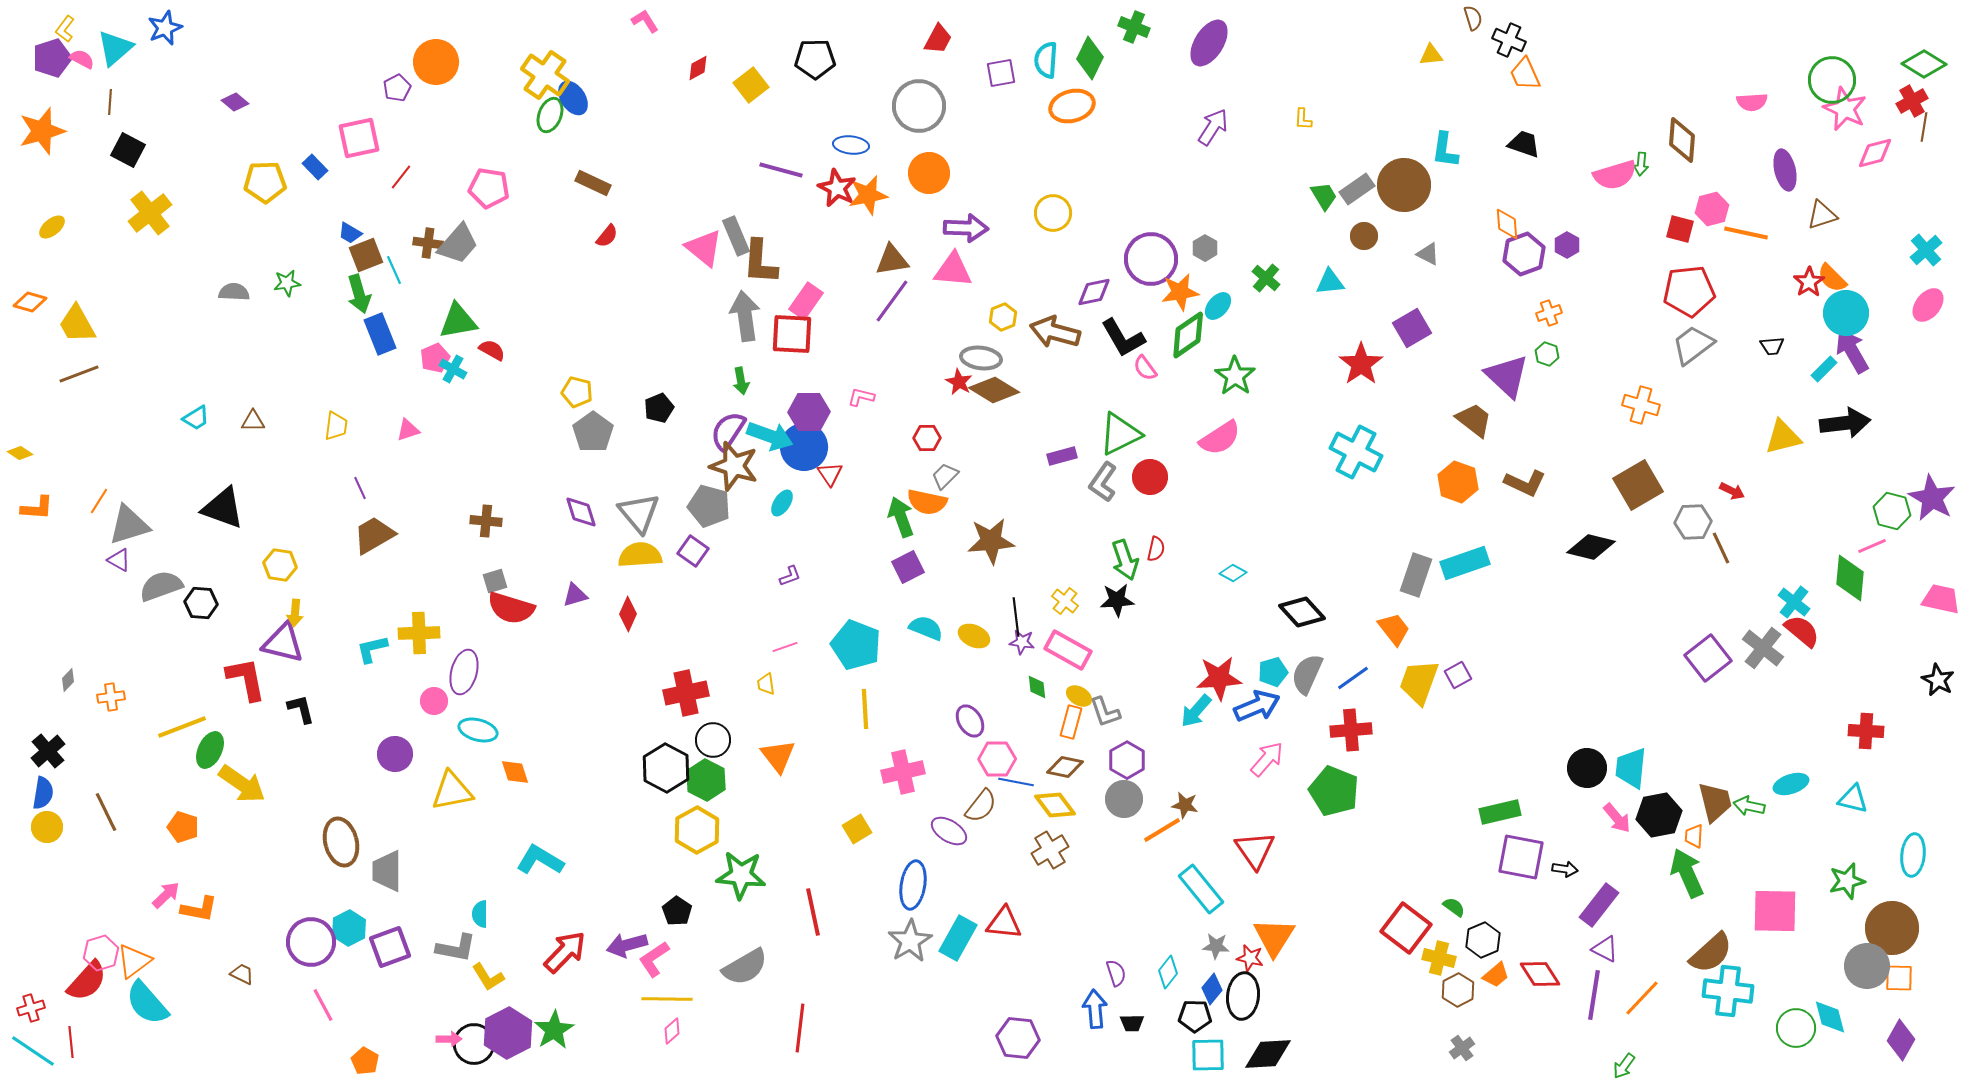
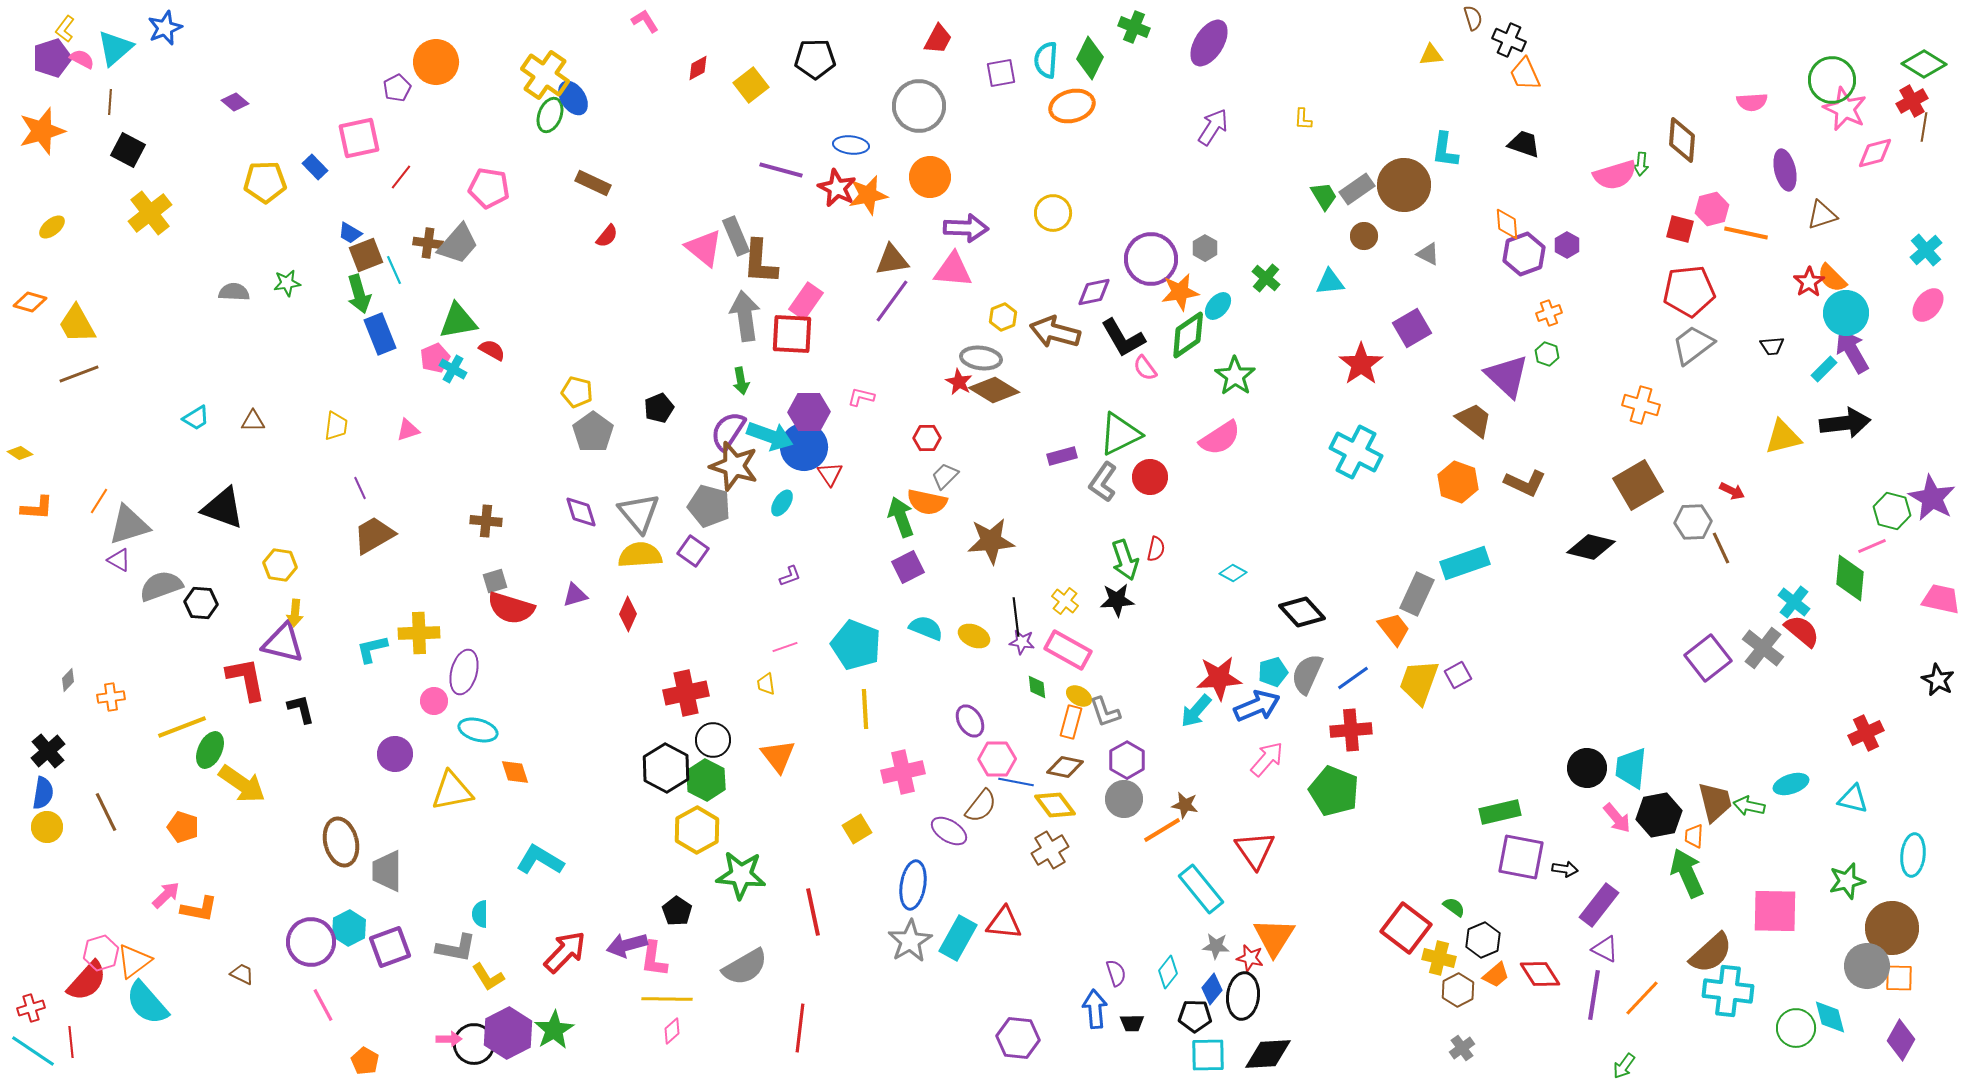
orange circle at (929, 173): moved 1 px right, 4 px down
gray rectangle at (1416, 575): moved 1 px right, 19 px down; rotated 6 degrees clockwise
red cross at (1866, 731): moved 2 px down; rotated 28 degrees counterclockwise
pink L-shape at (654, 959): rotated 48 degrees counterclockwise
